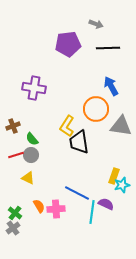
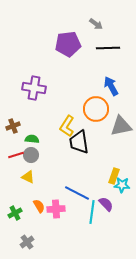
gray arrow: rotated 16 degrees clockwise
gray triangle: rotated 20 degrees counterclockwise
green semicircle: rotated 136 degrees clockwise
yellow triangle: moved 1 px up
cyan star: rotated 21 degrees clockwise
purple semicircle: rotated 21 degrees clockwise
green cross: rotated 24 degrees clockwise
gray cross: moved 14 px right, 14 px down
